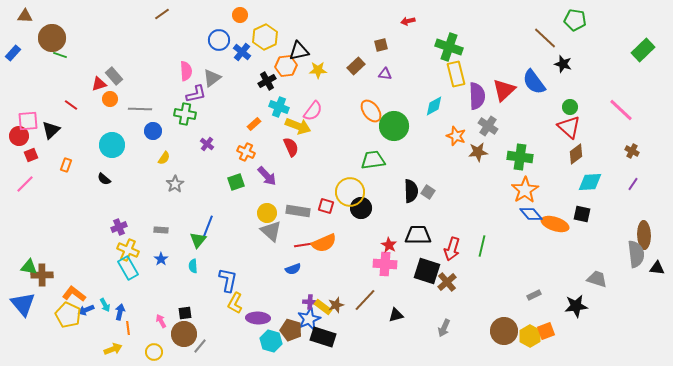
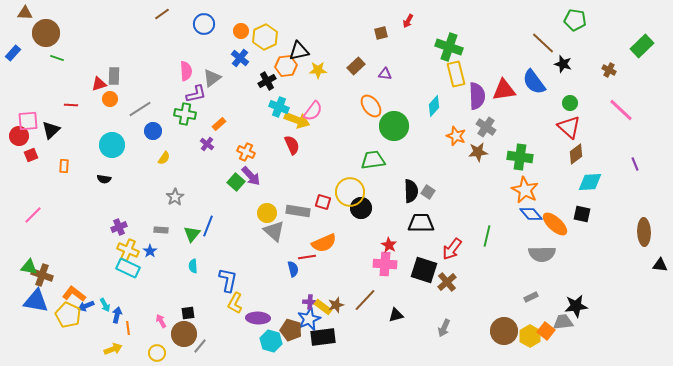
orange circle at (240, 15): moved 1 px right, 16 px down
brown triangle at (25, 16): moved 3 px up
red arrow at (408, 21): rotated 48 degrees counterclockwise
brown circle at (52, 38): moved 6 px left, 5 px up
brown line at (545, 38): moved 2 px left, 5 px down
blue circle at (219, 40): moved 15 px left, 16 px up
brown square at (381, 45): moved 12 px up
green rectangle at (643, 50): moved 1 px left, 4 px up
blue cross at (242, 52): moved 2 px left, 6 px down
green line at (60, 55): moved 3 px left, 3 px down
gray rectangle at (114, 76): rotated 42 degrees clockwise
red triangle at (504, 90): rotated 35 degrees clockwise
red line at (71, 105): rotated 32 degrees counterclockwise
cyan diamond at (434, 106): rotated 20 degrees counterclockwise
green circle at (570, 107): moved 4 px up
gray line at (140, 109): rotated 35 degrees counterclockwise
orange ellipse at (371, 111): moved 5 px up
orange rectangle at (254, 124): moved 35 px left
yellow arrow at (298, 126): moved 1 px left, 6 px up
gray cross at (488, 126): moved 2 px left, 1 px down
red semicircle at (291, 147): moved 1 px right, 2 px up
brown cross at (632, 151): moved 23 px left, 81 px up
orange rectangle at (66, 165): moved 2 px left, 1 px down; rotated 16 degrees counterclockwise
purple arrow at (267, 176): moved 16 px left
black semicircle at (104, 179): rotated 32 degrees counterclockwise
green square at (236, 182): rotated 30 degrees counterclockwise
pink line at (25, 184): moved 8 px right, 31 px down
gray star at (175, 184): moved 13 px down
purple line at (633, 184): moved 2 px right, 20 px up; rotated 56 degrees counterclockwise
orange star at (525, 190): rotated 12 degrees counterclockwise
red square at (326, 206): moved 3 px left, 4 px up
orange ellipse at (555, 224): rotated 24 degrees clockwise
gray triangle at (271, 231): moved 3 px right
black trapezoid at (418, 235): moved 3 px right, 12 px up
brown ellipse at (644, 235): moved 3 px up
green triangle at (198, 240): moved 6 px left, 6 px up
red line at (303, 245): moved 4 px right, 12 px down
green line at (482, 246): moved 5 px right, 10 px up
red arrow at (452, 249): rotated 20 degrees clockwise
gray semicircle at (636, 254): moved 94 px left; rotated 96 degrees clockwise
blue star at (161, 259): moved 11 px left, 8 px up
cyan rectangle at (128, 268): rotated 35 degrees counterclockwise
black triangle at (657, 268): moved 3 px right, 3 px up
blue semicircle at (293, 269): rotated 84 degrees counterclockwise
black square at (427, 271): moved 3 px left, 1 px up
brown cross at (42, 275): rotated 20 degrees clockwise
gray trapezoid at (597, 279): moved 34 px left, 43 px down; rotated 25 degrees counterclockwise
gray rectangle at (534, 295): moved 3 px left, 2 px down
blue triangle at (23, 304): moved 13 px right, 3 px up; rotated 40 degrees counterclockwise
blue arrow at (86, 310): moved 4 px up
blue arrow at (120, 312): moved 3 px left, 3 px down
black square at (185, 313): moved 3 px right
orange square at (546, 331): rotated 30 degrees counterclockwise
black rectangle at (323, 337): rotated 25 degrees counterclockwise
yellow circle at (154, 352): moved 3 px right, 1 px down
